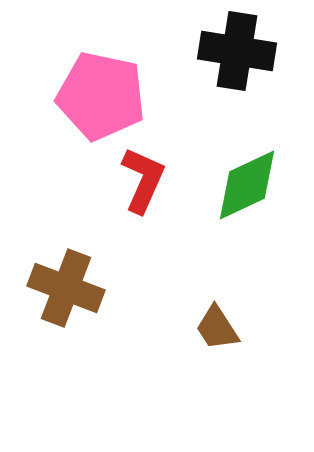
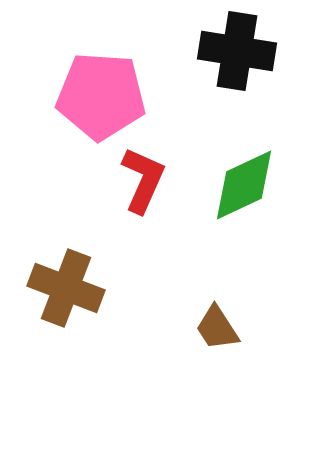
pink pentagon: rotated 8 degrees counterclockwise
green diamond: moved 3 px left
